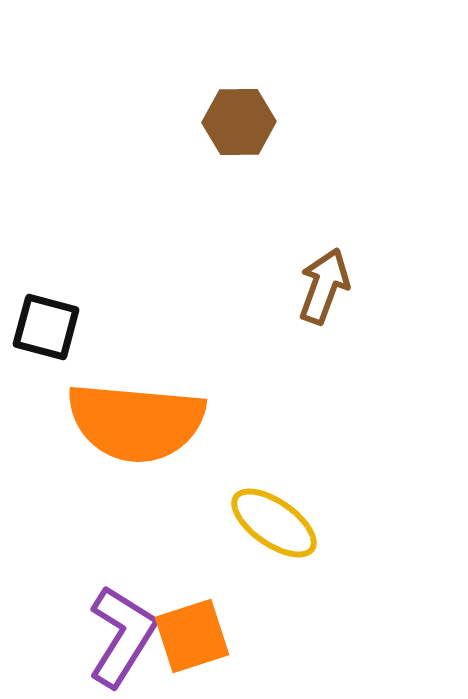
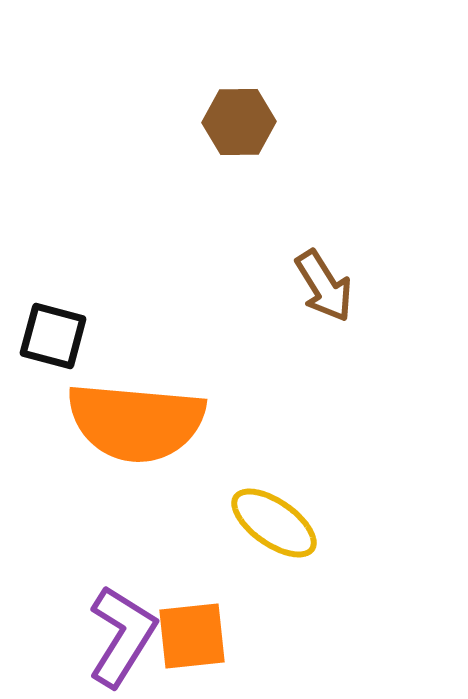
brown arrow: rotated 128 degrees clockwise
black square: moved 7 px right, 9 px down
orange square: rotated 12 degrees clockwise
